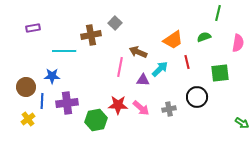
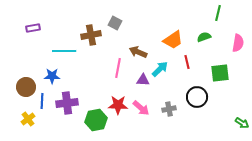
gray square: rotated 16 degrees counterclockwise
pink line: moved 2 px left, 1 px down
